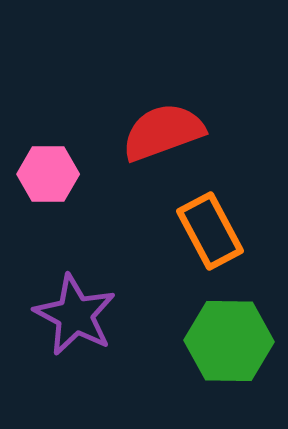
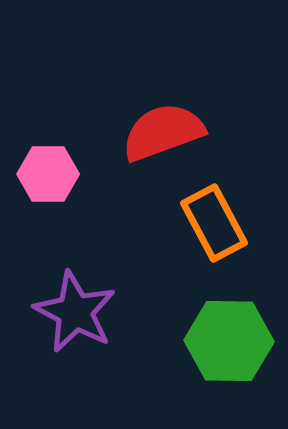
orange rectangle: moved 4 px right, 8 px up
purple star: moved 3 px up
